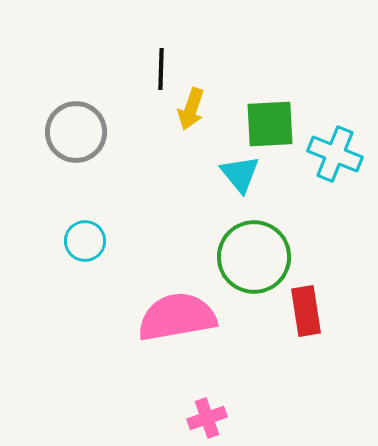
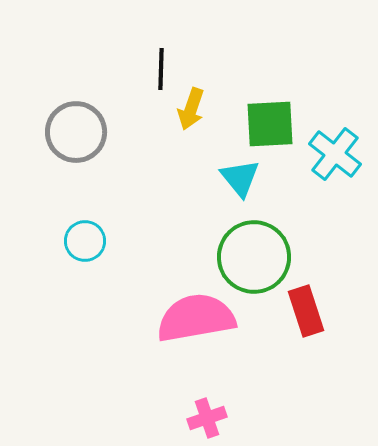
cyan cross: rotated 16 degrees clockwise
cyan triangle: moved 4 px down
red rectangle: rotated 9 degrees counterclockwise
pink semicircle: moved 19 px right, 1 px down
